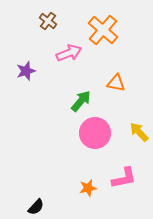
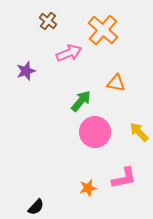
pink circle: moved 1 px up
